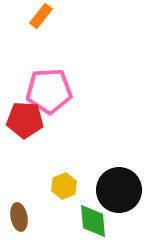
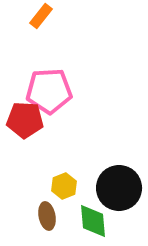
black circle: moved 2 px up
brown ellipse: moved 28 px right, 1 px up
